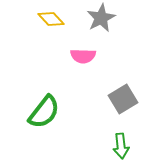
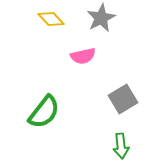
pink semicircle: rotated 15 degrees counterclockwise
